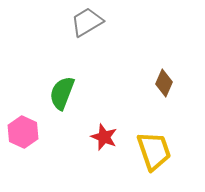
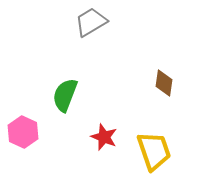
gray trapezoid: moved 4 px right
brown diamond: rotated 16 degrees counterclockwise
green semicircle: moved 3 px right, 2 px down
